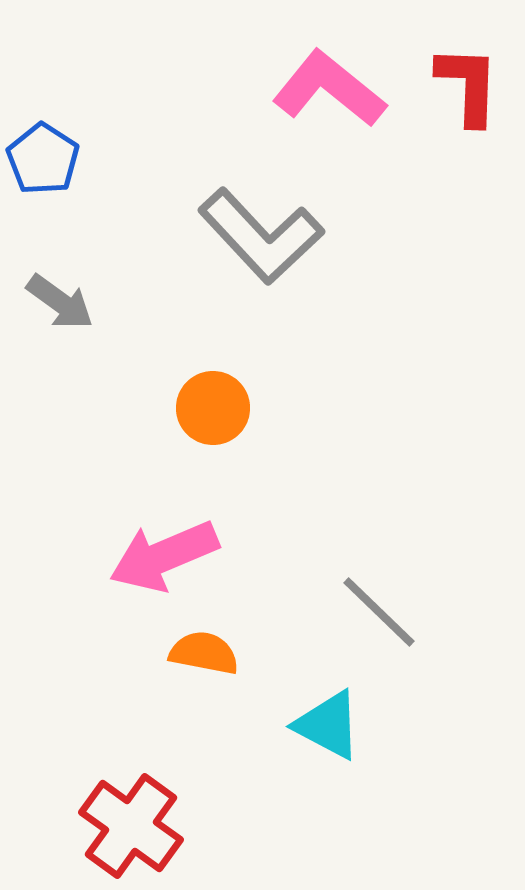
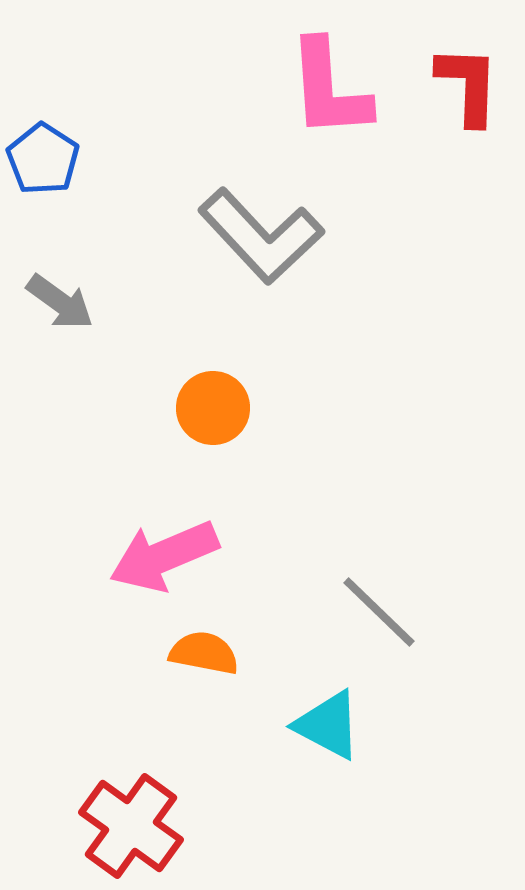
pink L-shape: rotated 133 degrees counterclockwise
